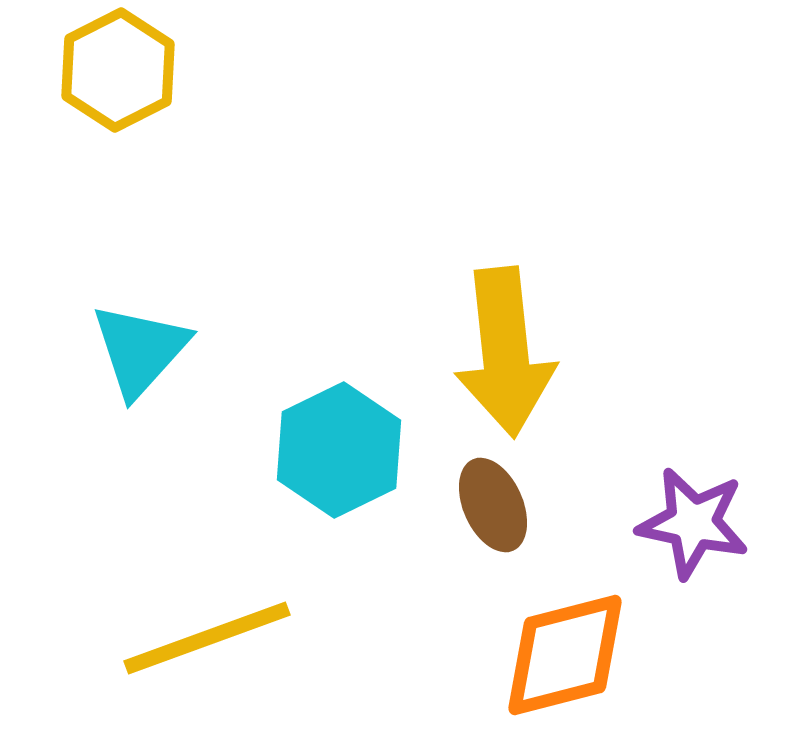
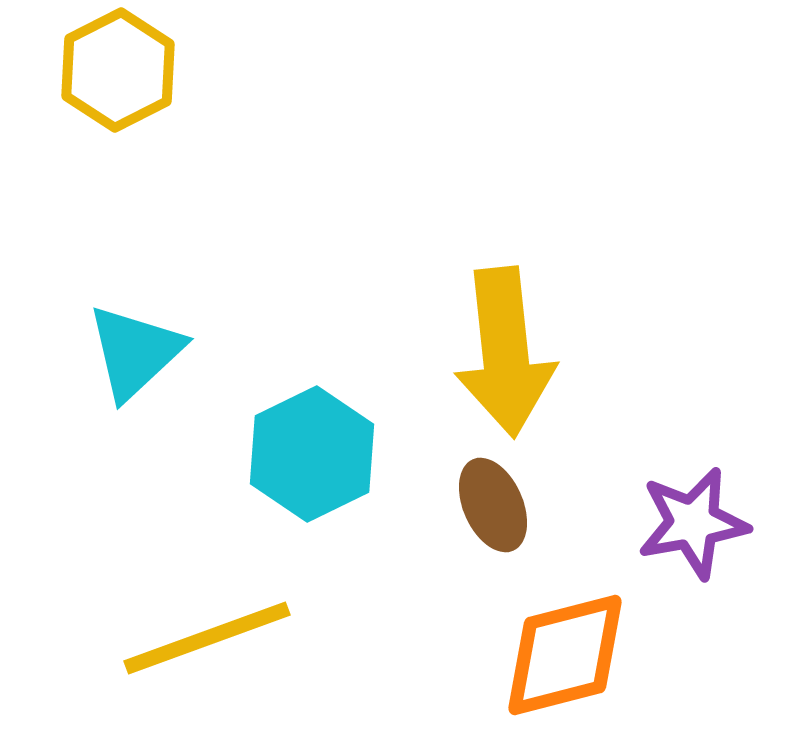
cyan triangle: moved 5 px left, 2 px down; rotated 5 degrees clockwise
cyan hexagon: moved 27 px left, 4 px down
purple star: rotated 22 degrees counterclockwise
